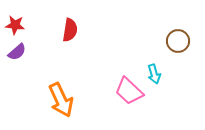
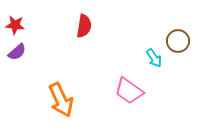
red semicircle: moved 14 px right, 4 px up
cyan arrow: moved 16 px up; rotated 18 degrees counterclockwise
pink trapezoid: rotated 8 degrees counterclockwise
